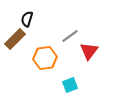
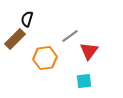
cyan square: moved 14 px right, 4 px up; rotated 14 degrees clockwise
